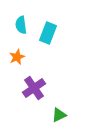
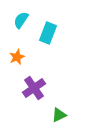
cyan semicircle: moved 5 px up; rotated 42 degrees clockwise
